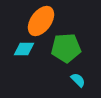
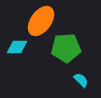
cyan diamond: moved 7 px left, 2 px up
cyan semicircle: moved 3 px right
